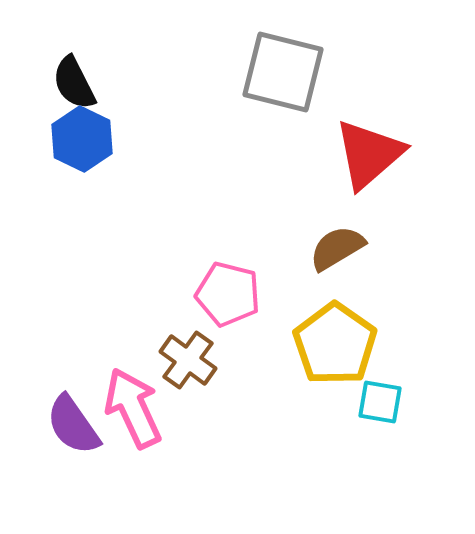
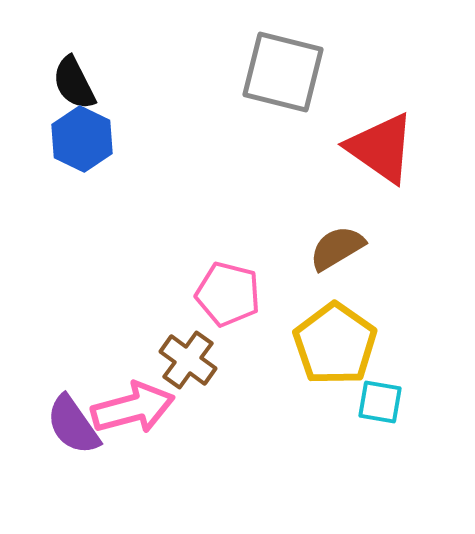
red triangle: moved 12 px right, 6 px up; rotated 44 degrees counterclockwise
pink arrow: rotated 100 degrees clockwise
